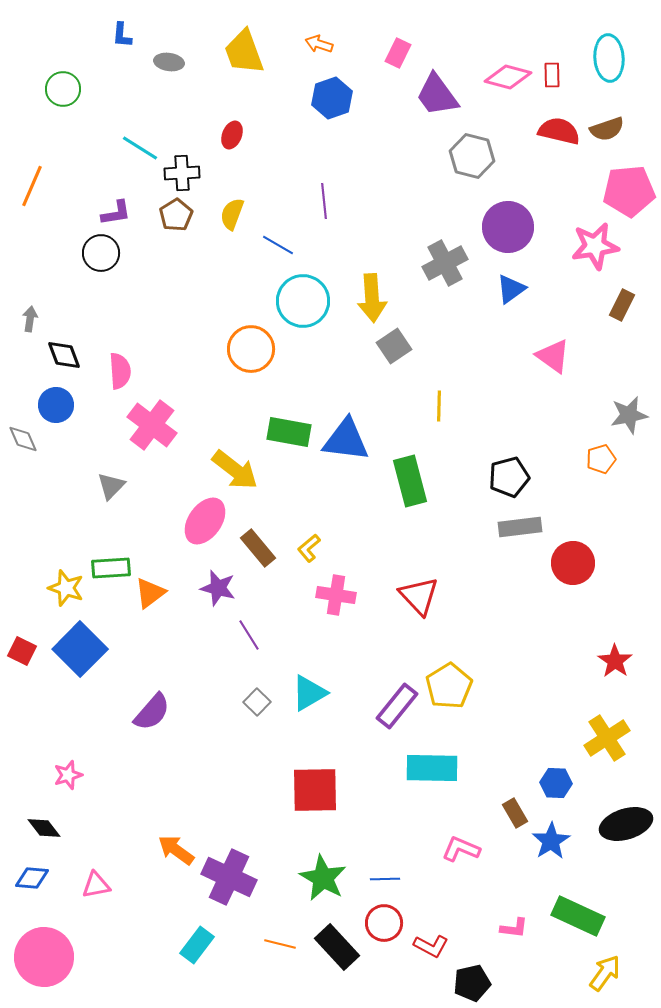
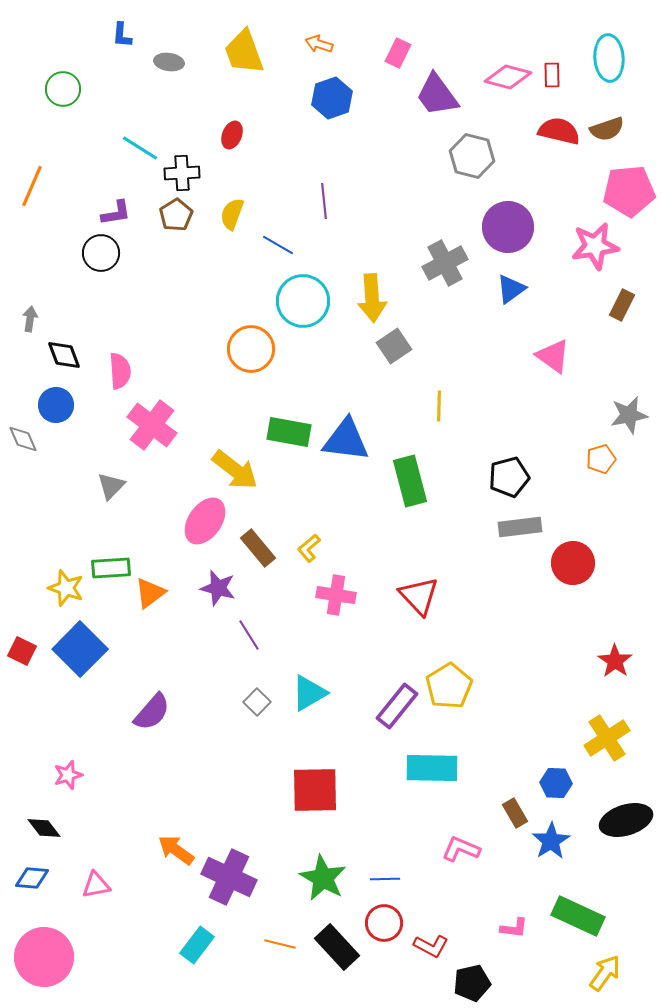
black ellipse at (626, 824): moved 4 px up
